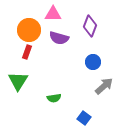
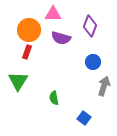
purple semicircle: moved 2 px right
gray arrow: rotated 30 degrees counterclockwise
green semicircle: rotated 88 degrees clockwise
